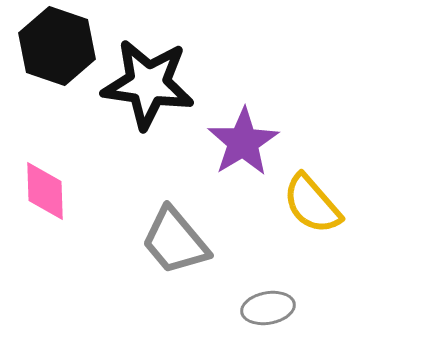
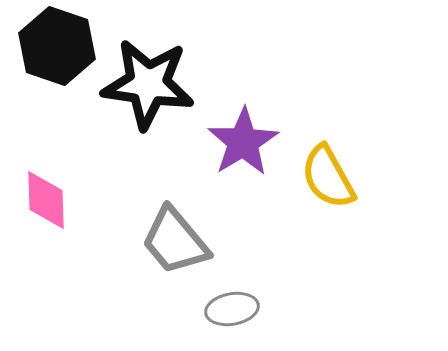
pink diamond: moved 1 px right, 9 px down
yellow semicircle: moved 16 px right, 27 px up; rotated 12 degrees clockwise
gray ellipse: moved 36 px left, 1 px down
